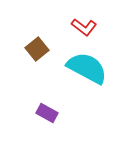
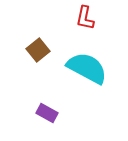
red L-shape: moved 1 px right, 9 px up; rotated 65 degrees clockwise
brown square: moved 1 px right, 1 px down
